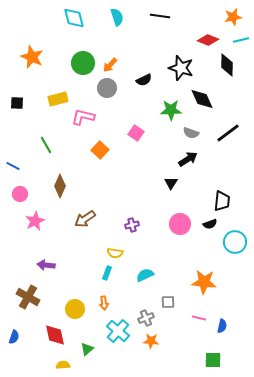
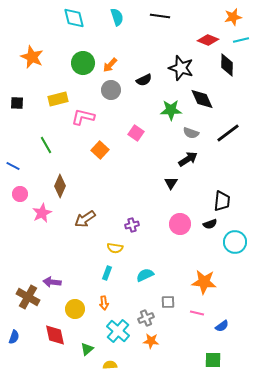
gray circle at (107, 88): moved 4 px right, 2 px down
pink star at (35, 221): moved 7 px right, 8 px up
yellow semicircle at (115, 253): moved 5 px up
purple arrow at (46, 265): moved 6 px right, 17 px down
pink line at (199, 318): moved 2 px left, 5 px up
blue semicircle at (222, 326): rotated 40 degrees clockwise
yellow semicircle at (63, 365): moved 47 px right
